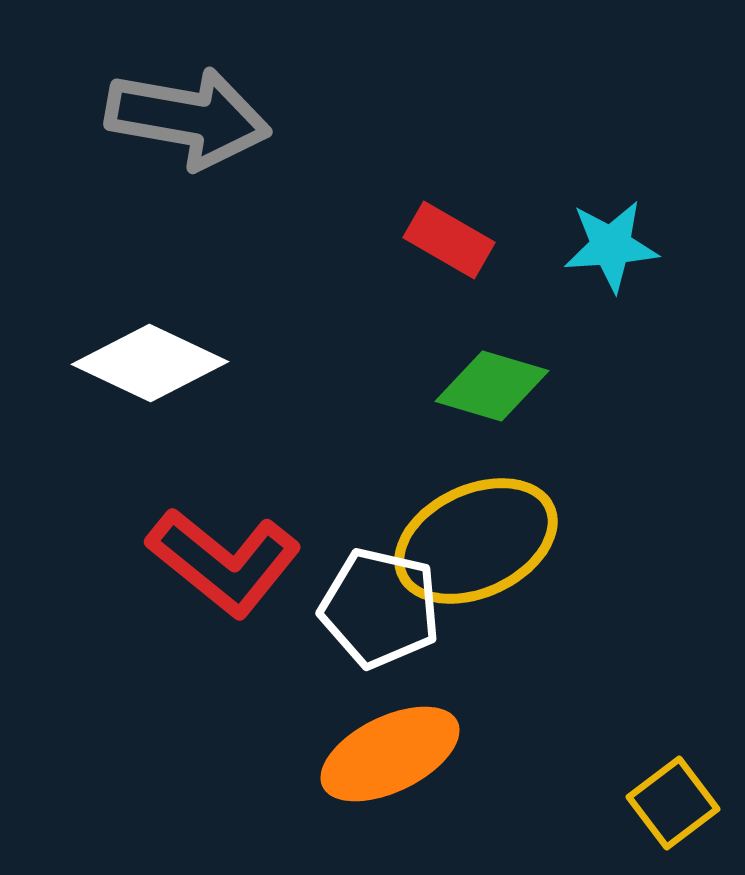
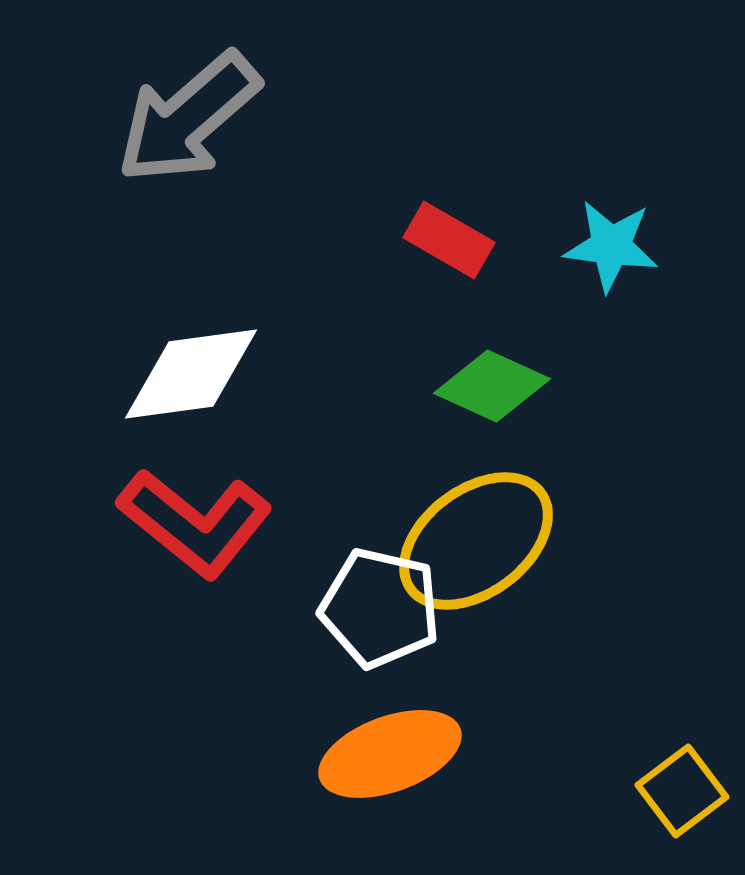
gray arrow: rotated 129 degrees clockwise
cyan star: rotated 12 degrees clockwise
white diamond: moved 41 px right, 11 px down; rotated 33 degrees counterclockwise
green diamond: rotated 8 degrees clockwise
yellow ellipse: rotated 12 degrees counterclockwise
red L-shape: moved 29 px left, 39 px up
orange ellipse: rotated 6 degrees clockwise
yellow square: moved 9 px right, 12 px up
